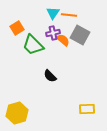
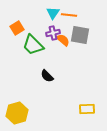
gray square: rotated 18 degrees counterclockwise
black semicircle: moved 3 px left
